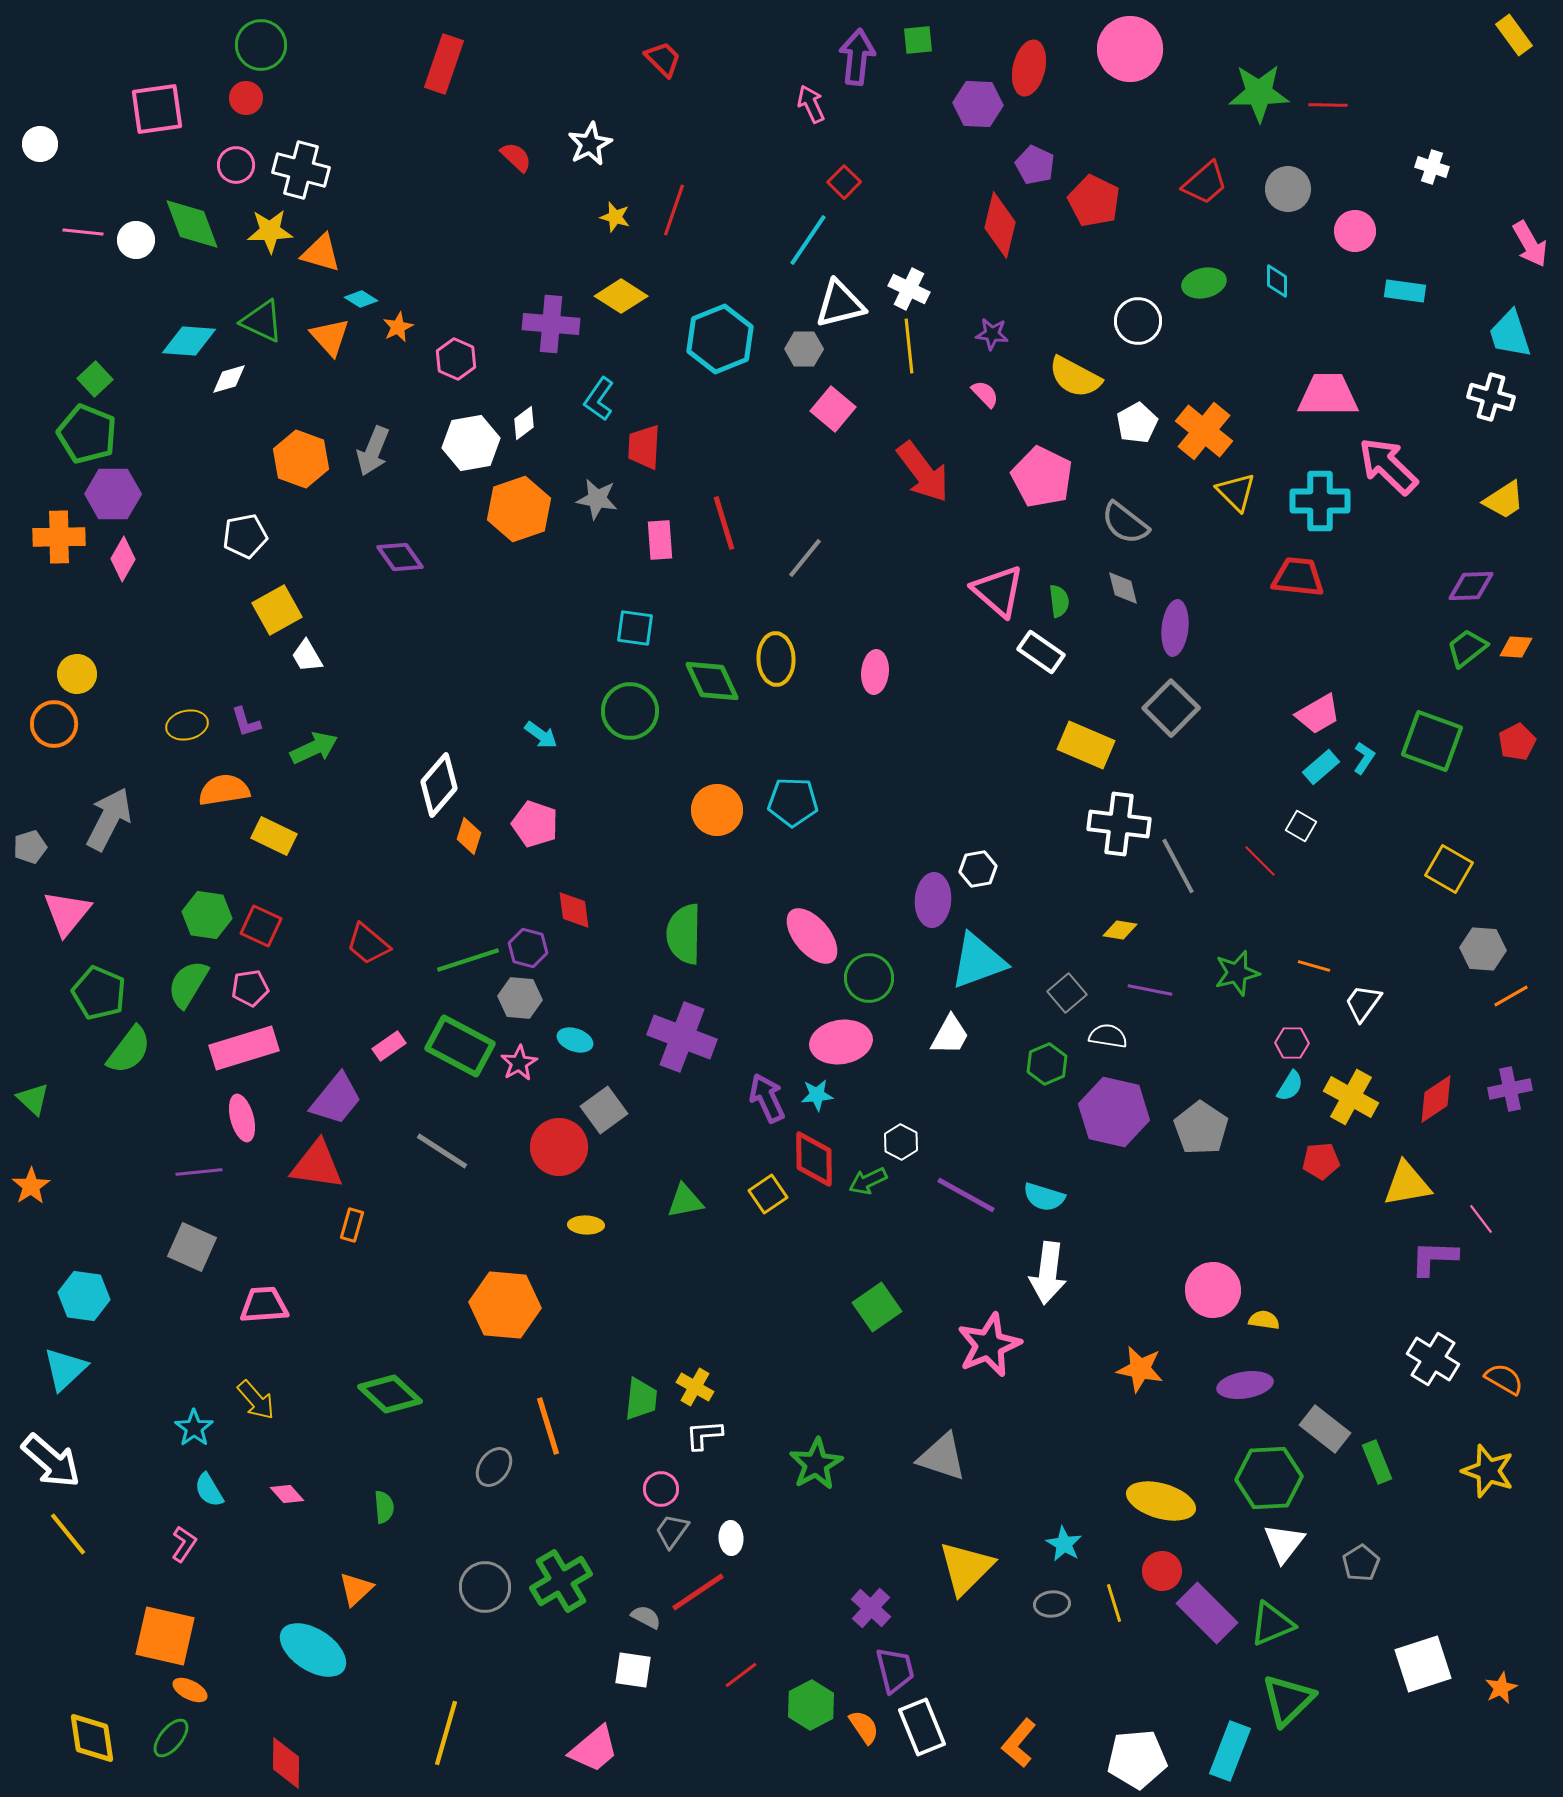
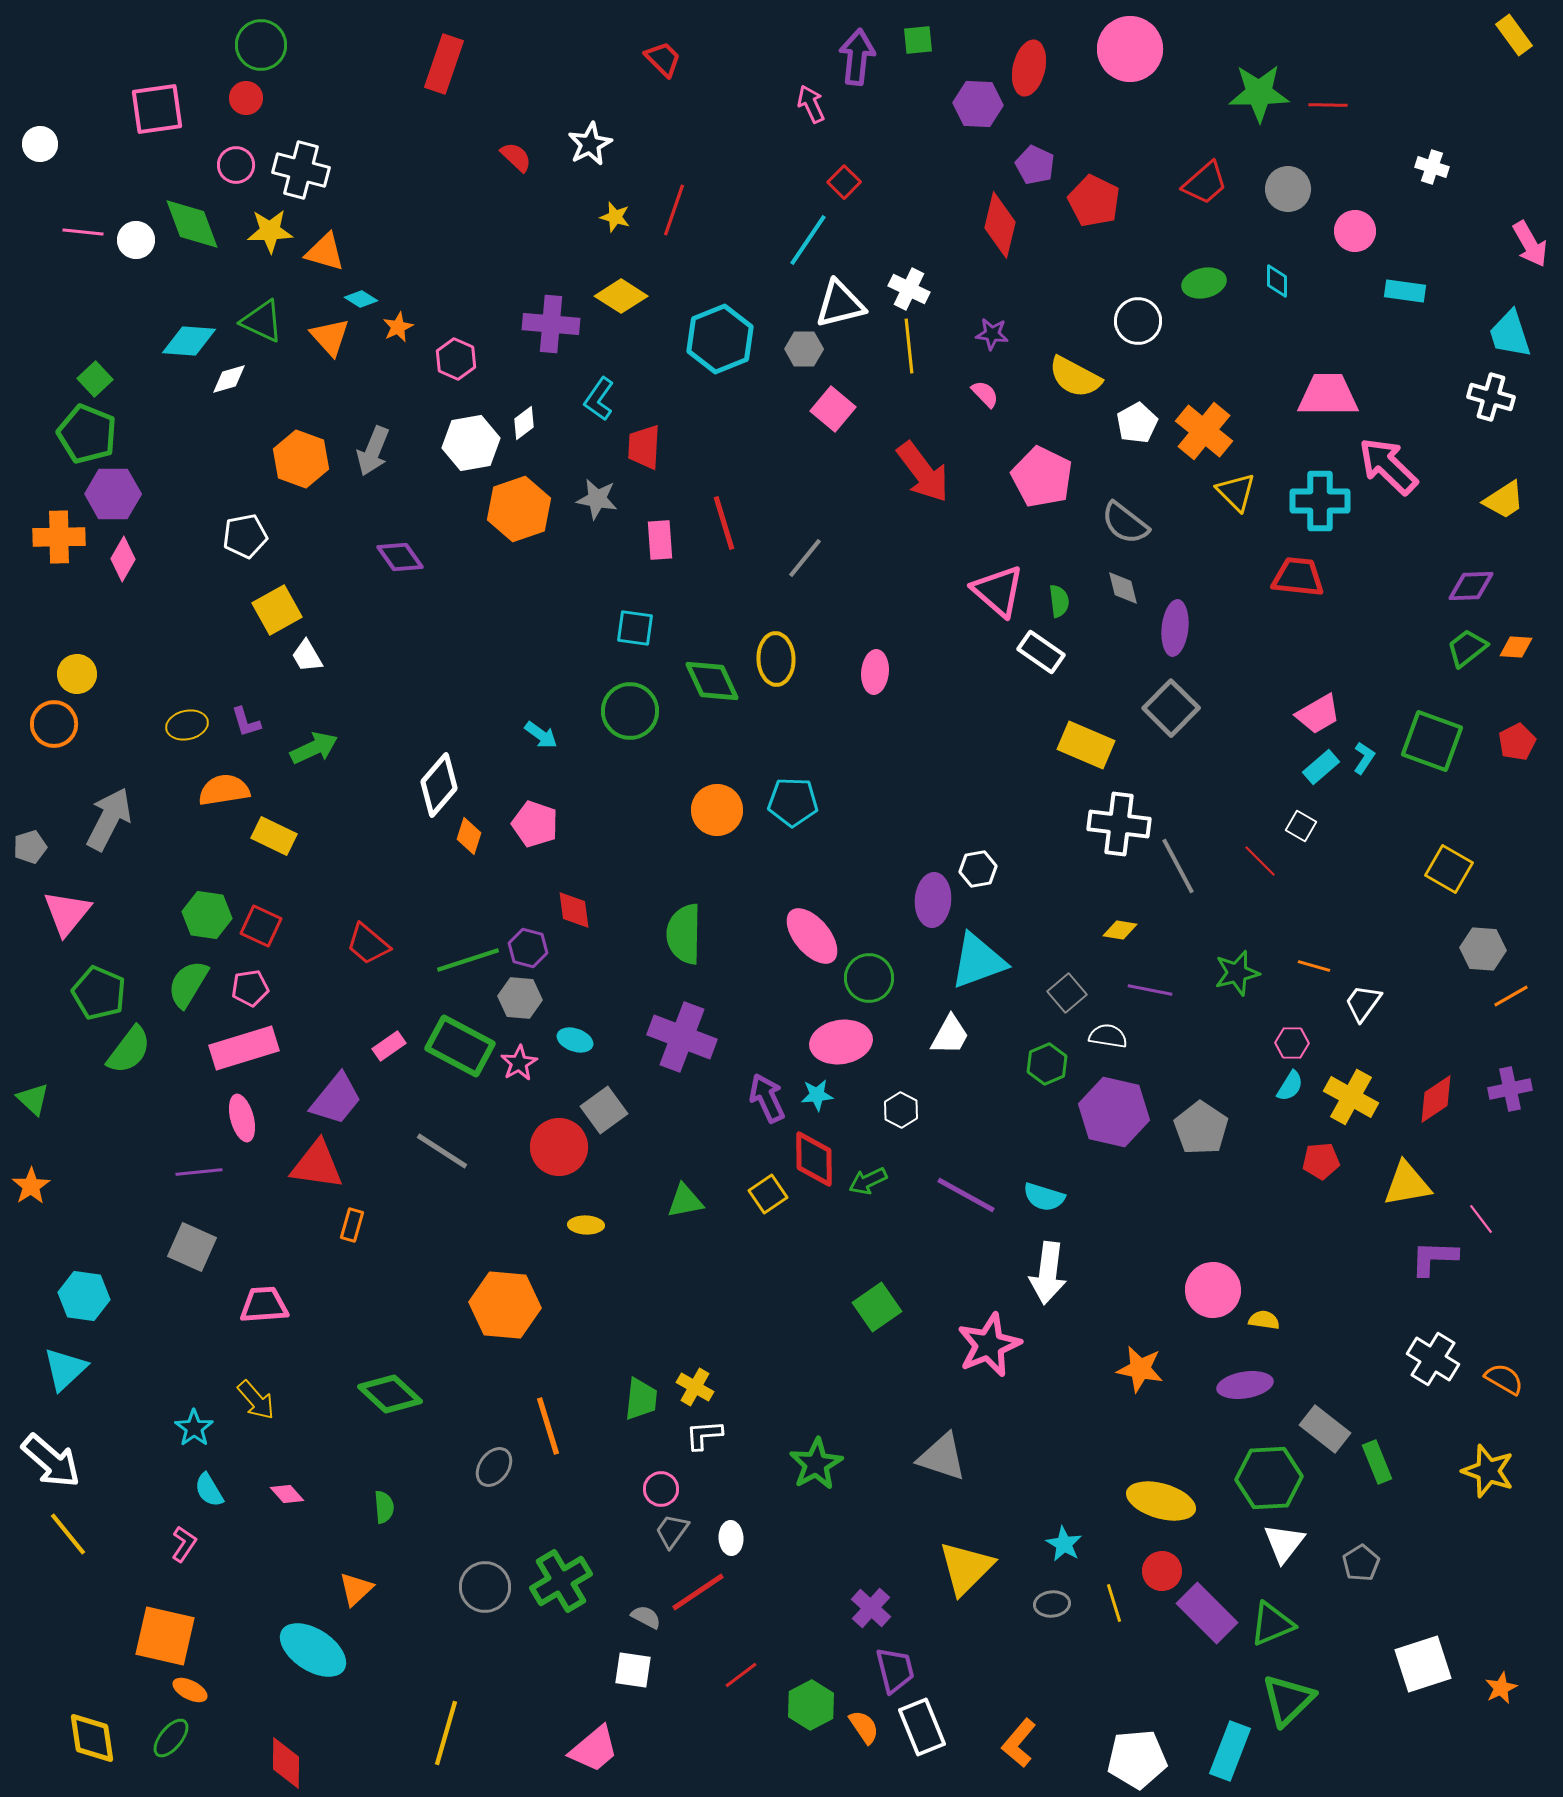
orange triangle at (321, 253): moved 4 px right, 1 px up
white hexagon at (901, 1142): moved 32 px up
